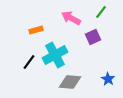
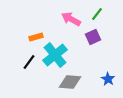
green line: moved 4 px left, 2 px down
pink arrow: moved 1 px down
orange rectangle: moved 7 px down
cyan cross: rotated 10 degrees counterclockwise
